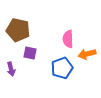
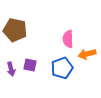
brown pentagon: moved 3 px left
purple square: moved 12 px down
